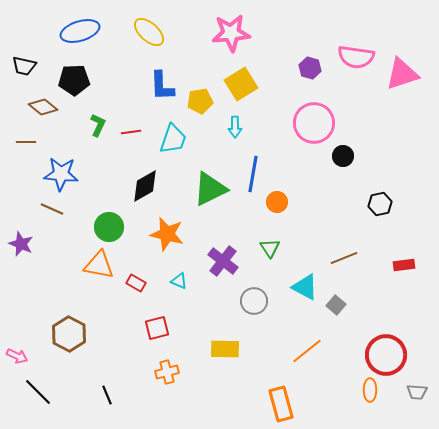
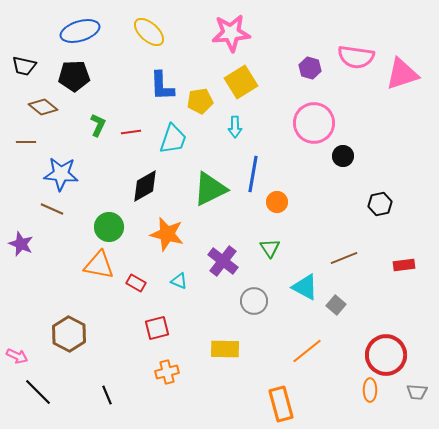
black pentagon at (74, 80): moved 4 px up
yellow square at (241, 84): moved 2 px up
